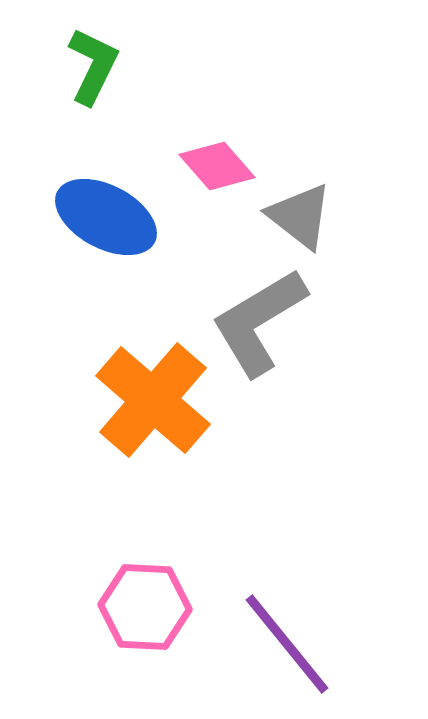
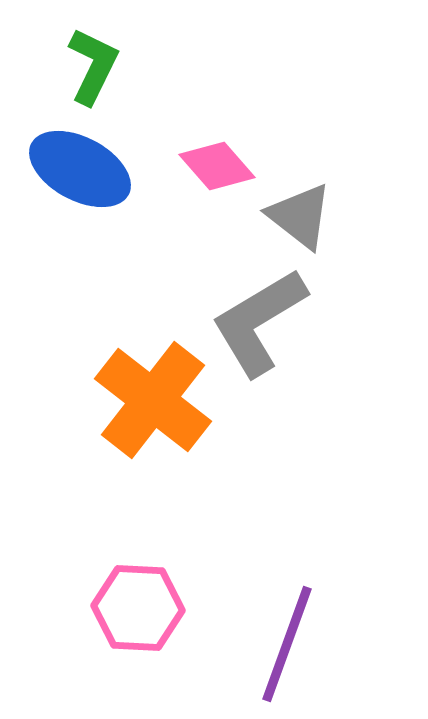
blue ellipse: moved 26 px left, 48 px up
orange cross: rotated 3 degrees counterclockwise
pink hexagon: moved 7 px left, 1 px down
purple line: rotated 59 degrees clockwise
